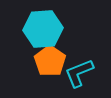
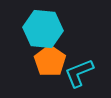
cyan hexagon: rotated 9 degrees clockwise
